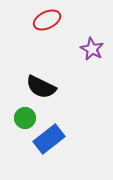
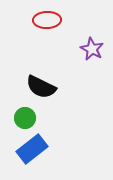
red ellipse: rotated 24 degrees clockwise
blue rectangle: moved 17 px left, 10 px down
